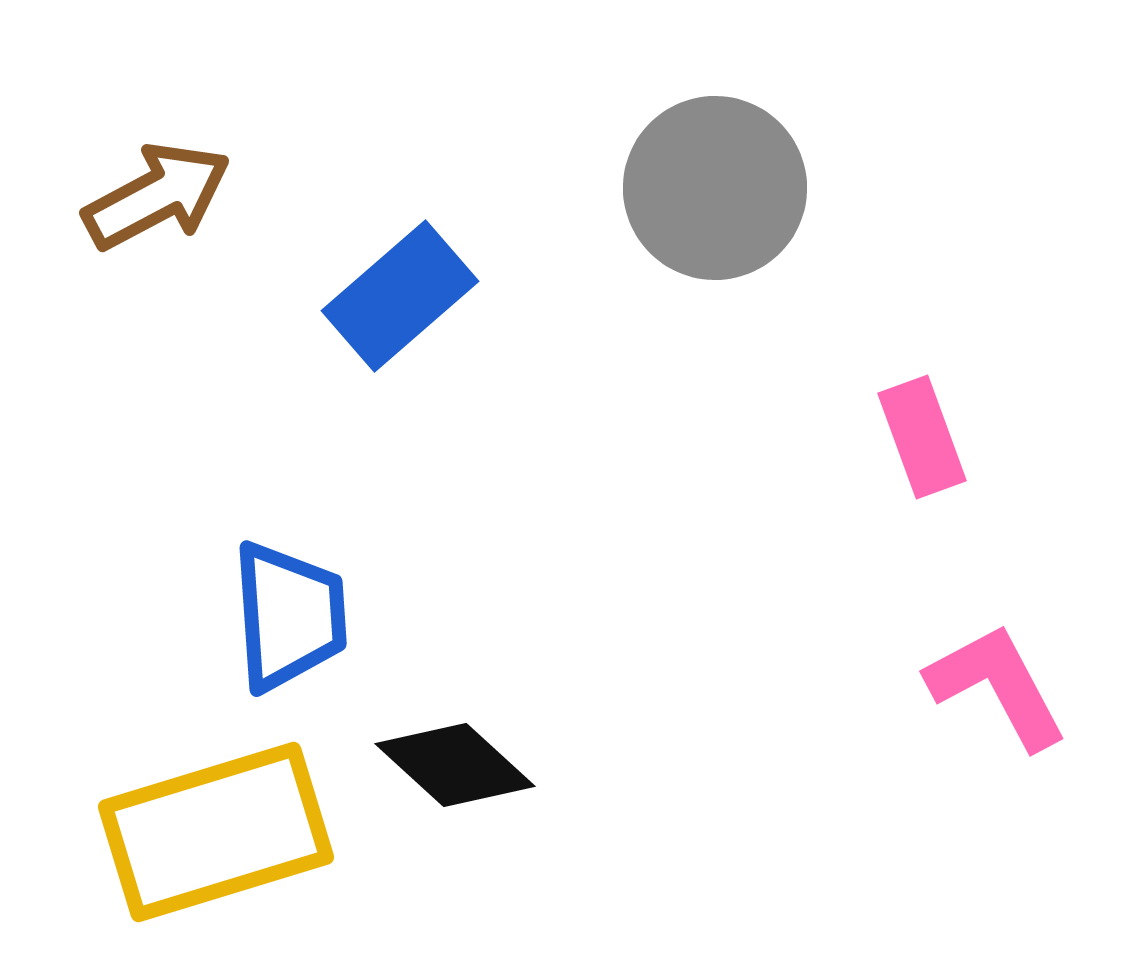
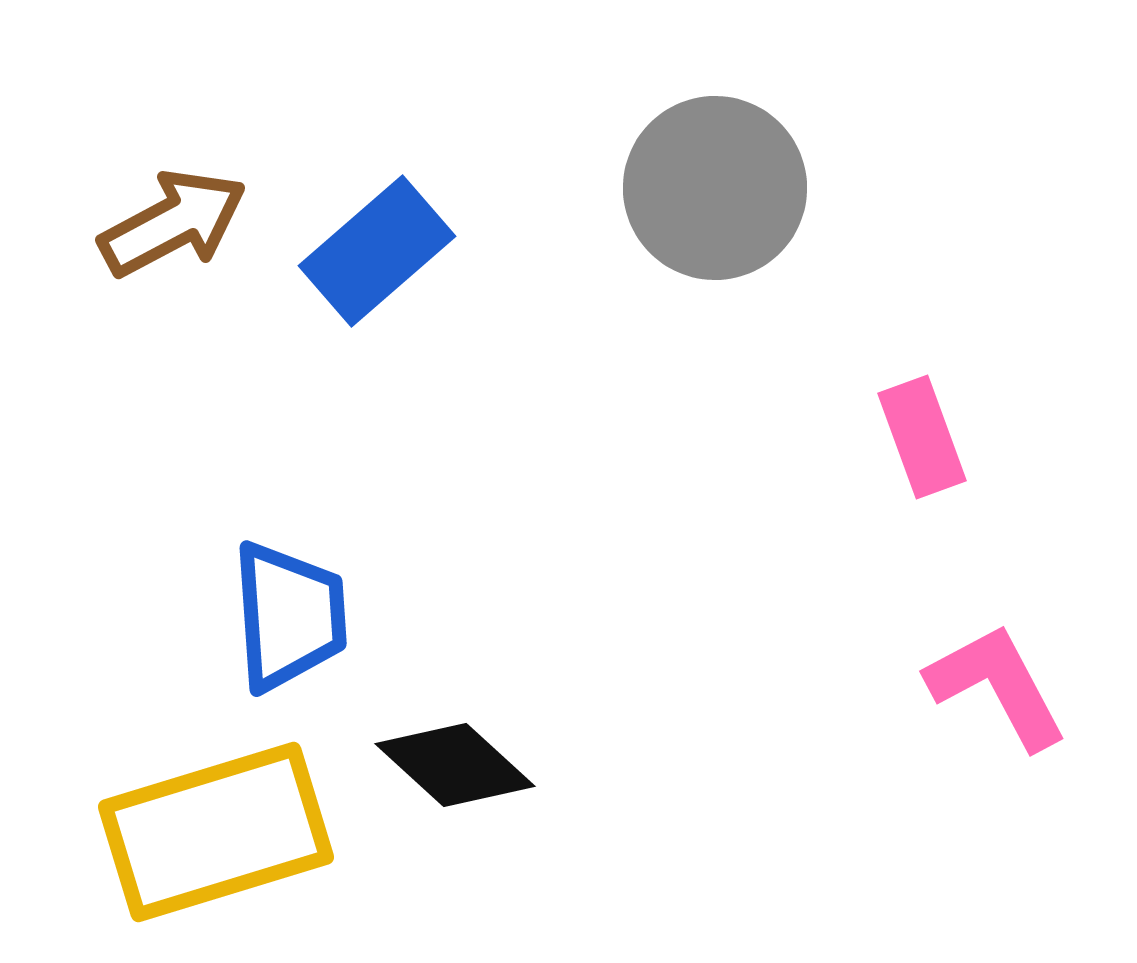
brown arrow: moved 16 px right, 27 px down
blue rectangle: moved 23 px left, 45 px up
